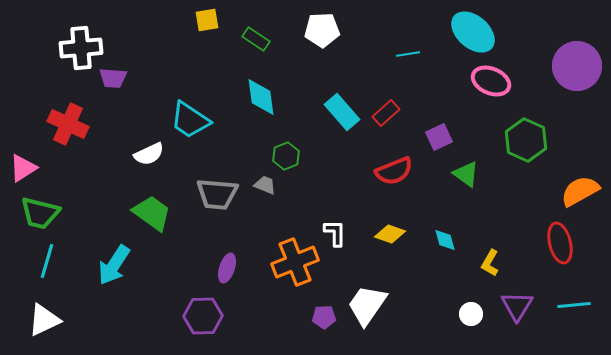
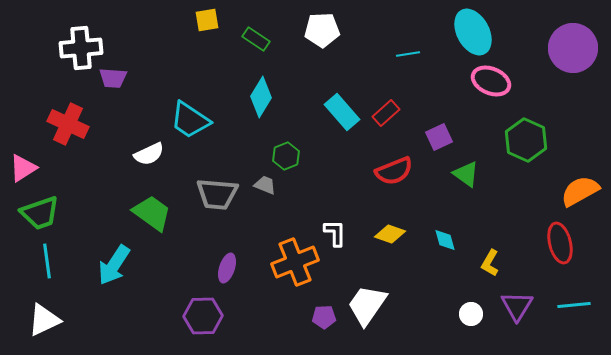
cyan ellipse at (473, 32): rotated 21 degrees clockwise
purple circle at (577, 66): moved 4 px left, 18 px up
cyan diamond at (261, 97): rotated 39 degrees clockwise
green trapezoid at (40, 213): rotated 33 degrees counterclockwise
cyan line at (47, 261): rotated 24 degrees counterclockwise
